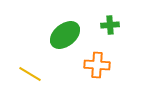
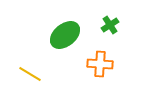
green cross: rotated 30 degrees counterclockwise
orange cross: moved 3 px right, 1 px up
